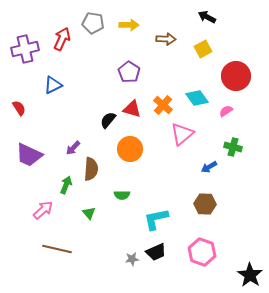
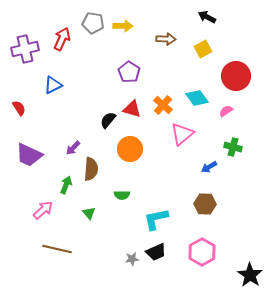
yellow arrow: moved 6 px left, 1 px down
pink hexagon: rotated 12 degrees clockwise
